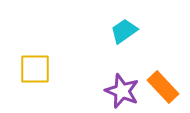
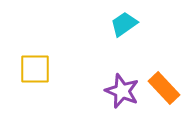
cyan trapezoid: moved 7 px up
orange rectangle: moved 1 px right, 1 px down
